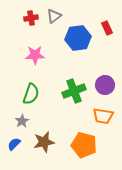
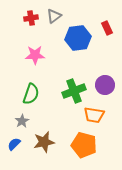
orange trapezoid: moved 9 px left, 1 px up
